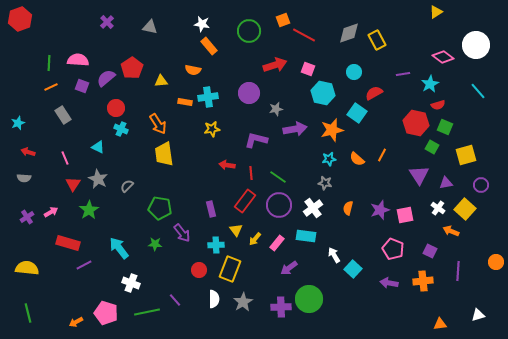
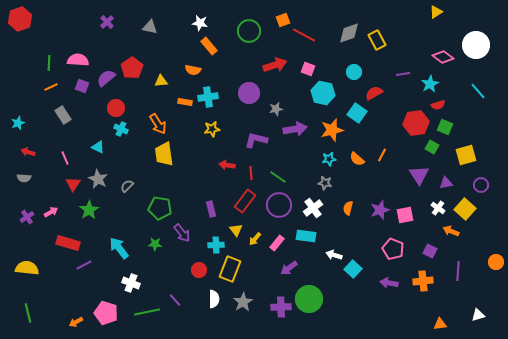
white star at (202, 24): moved 2 px left, 1 px up
red hexagon at (416, 123): rotated 20 degrees counterclockwise
white arrow at (334, 255): rotated 42 degrees counterclockwise
